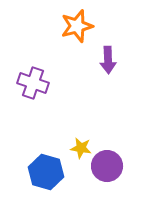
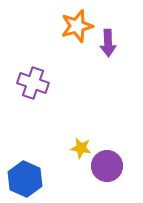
purple arrow: moved 17 px up
blue hexagon: moved 21 px left, 7 px down; rotated 8 degrees clockwise
